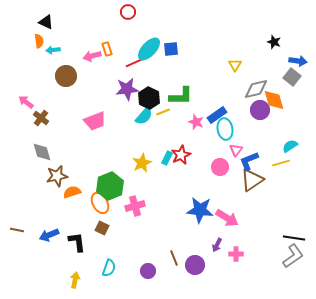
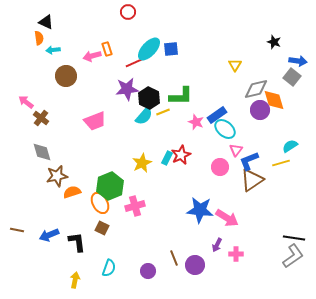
orange semicircle at (39, 41): moved 3 px up
cyan ellipse at (225, 129): rotated 40 degrees counterclockwise
